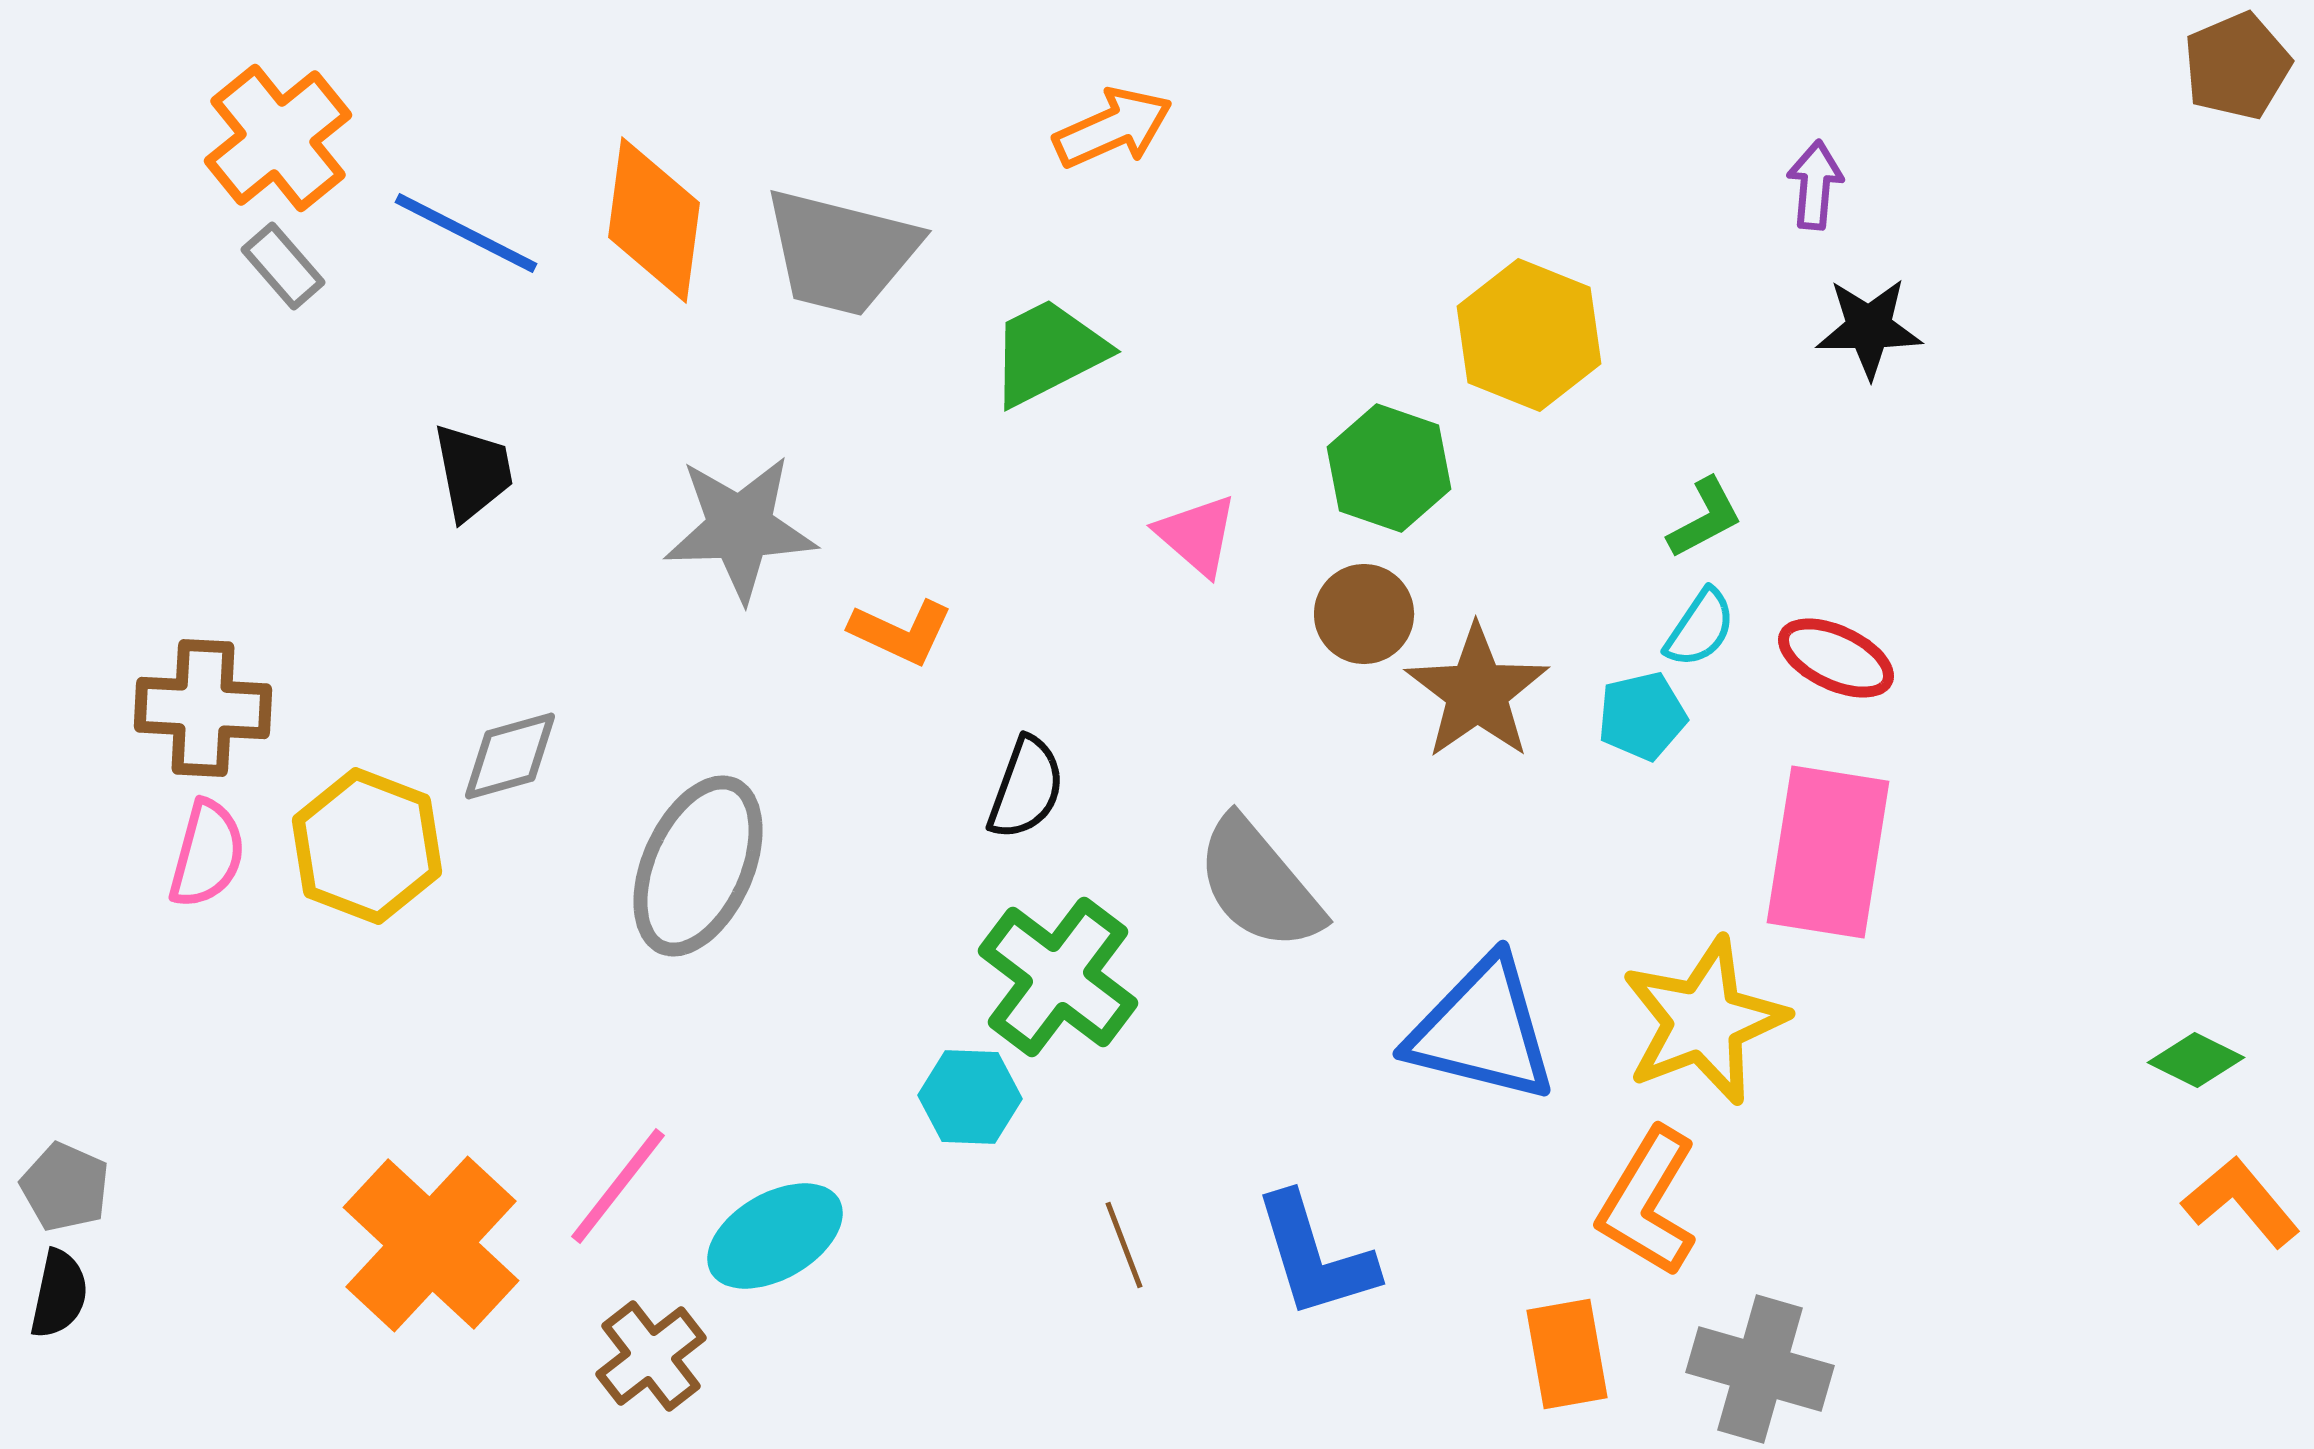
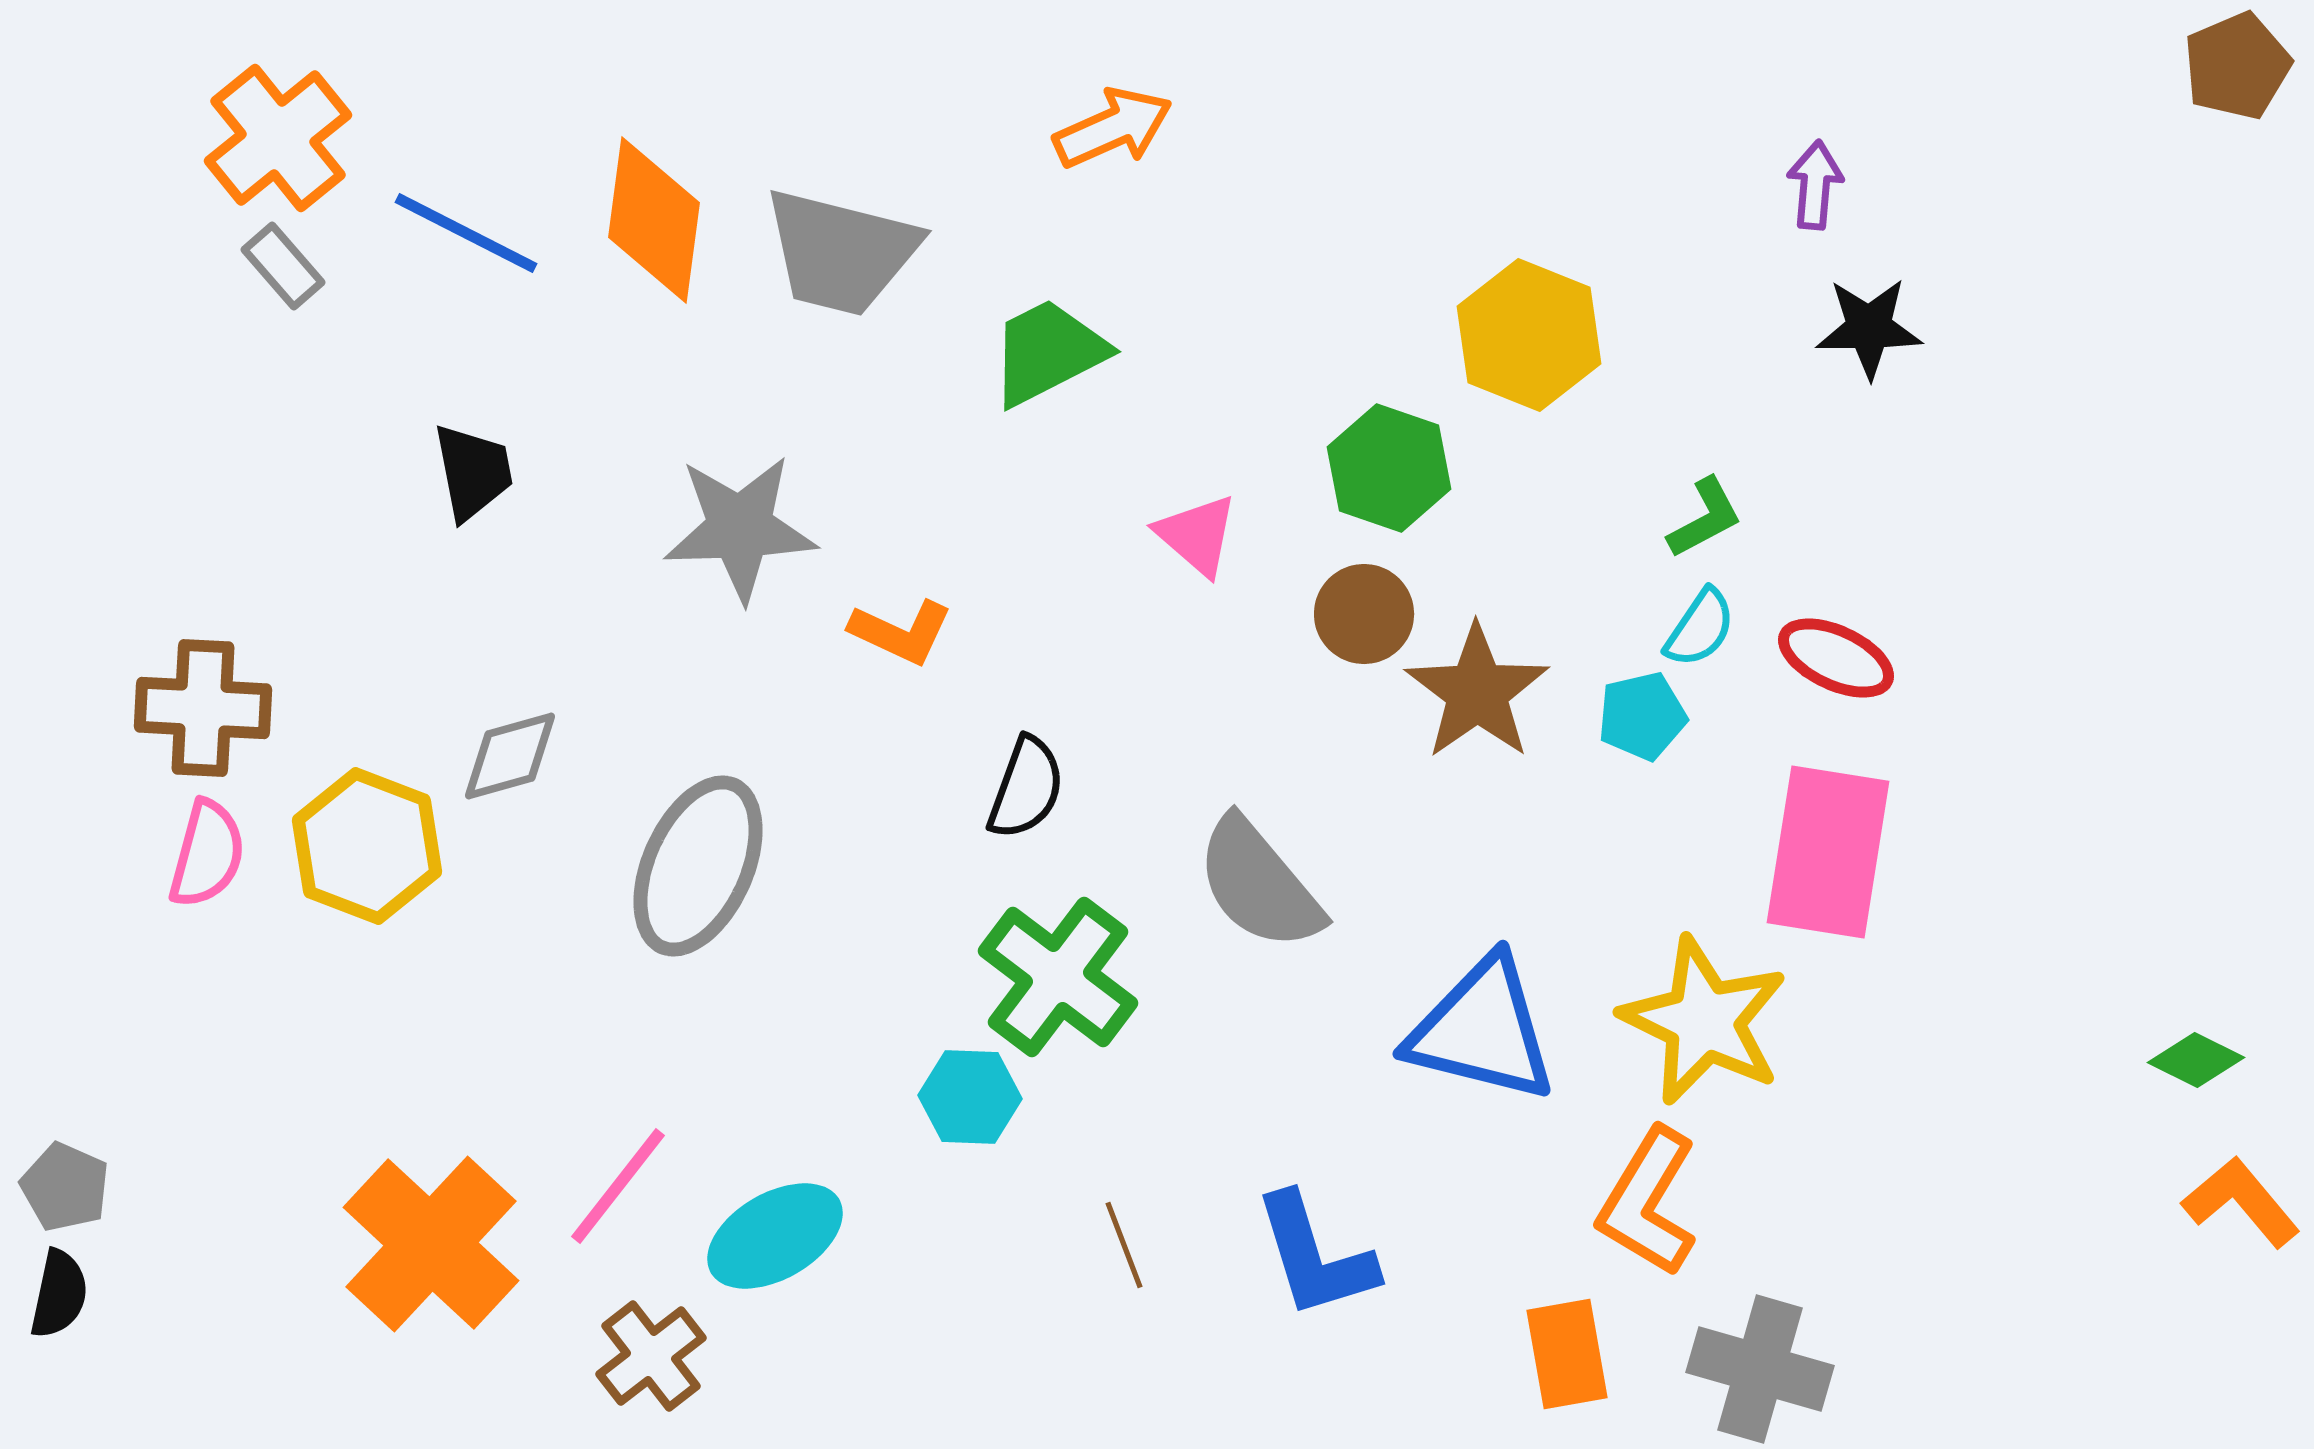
yellow star at (1704, 1021): rotated 25 degrees counterclockwise
